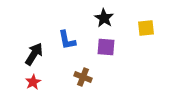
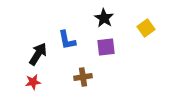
yellow square: rotated 30 degrees counterclockwise
purple square: rotated 12 degrees counterclockwise
black arrow: moved 4 px right
brown cross: rotated 30 degrees counterclockwise
red star: rotated 21 degrees clockwise
